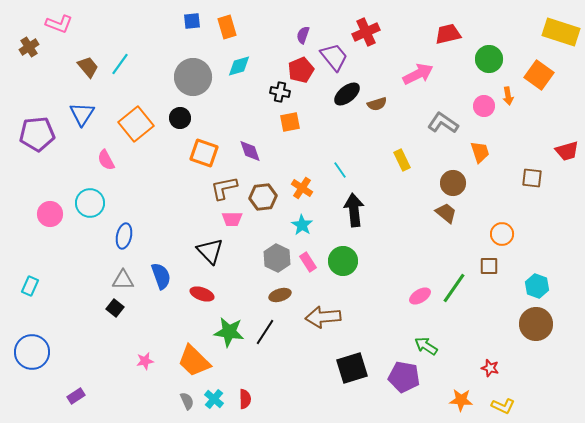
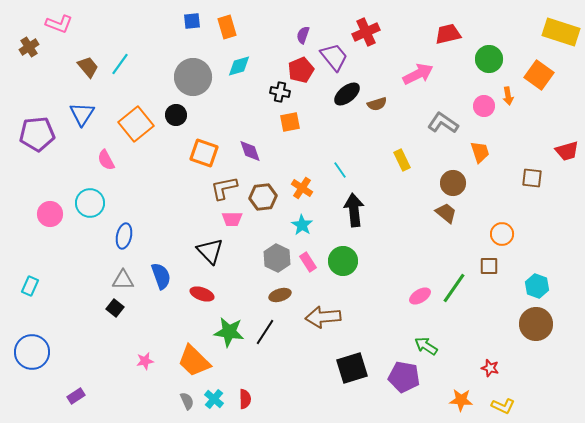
black circle at (180, 118): moved 4 px left, 3 px up
